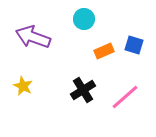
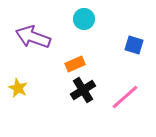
orange rectangle: moved 29 px left, 13 px down
yellow star: moved 5 px left, 2 px down
